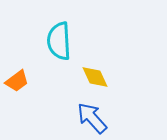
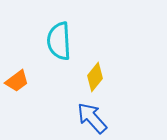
yellow diamond: rotated 64 degrees clockwise
